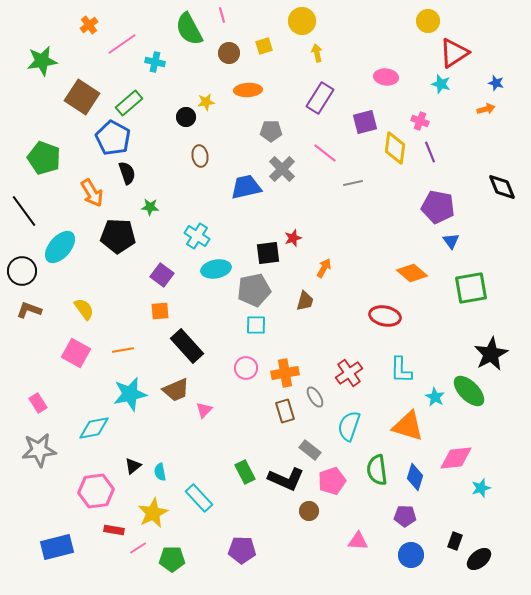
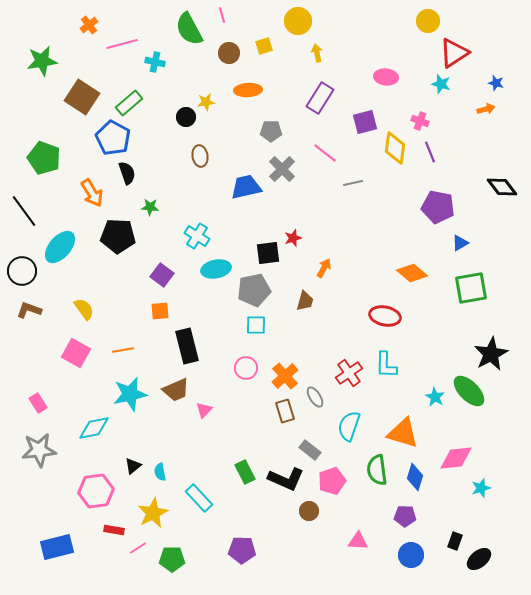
yellow circle at (302, 21): moved 4 px left
pink line at (122, 44): rotated 20 degrees clockwise
black diamond at (502, 187): rotated 16 degrees counterclockwise
blue triangle at (451, 241): moved 9 px right, 2 px down; rotated 36 degrees clockwise
black rectangle at (187, 346): rotated 28 degrees clockwise
cyan L-shape at (401, 370): moved 15 px left, 5 px up
orange cross at (285, 373): moved 3 px down; rotated 32 degrees counterclockwise
orange triangle at (408, 426): moved 5 px left, 7 px down
